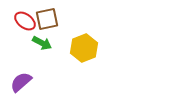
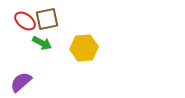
yellow hexagon: rotated 16 degrees clockwise
